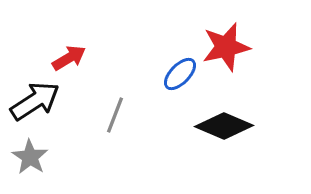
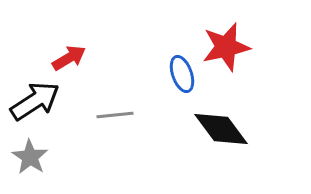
blue ellipse: moved 2 px right; rotated 63 degrees counterclockwise
gray line: rotated 63 degrees clockwise
black diamond: moved 3 px left, 3 px down; rotated 30 degrees clockwise
